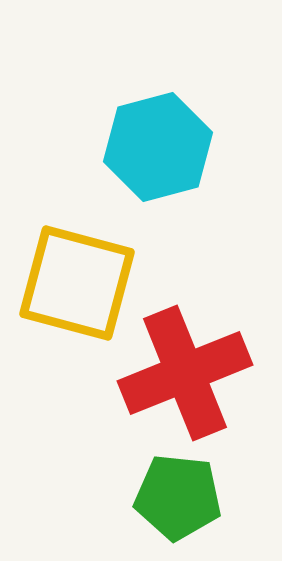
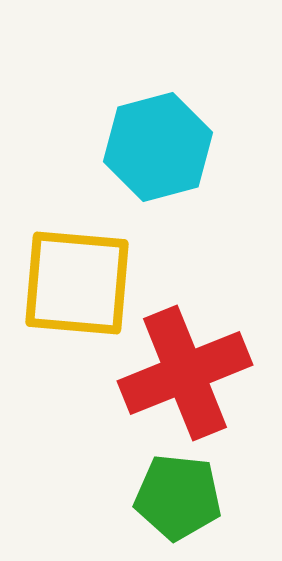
yellow square: rotated 10 degrees counterclockwise
